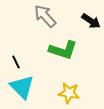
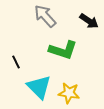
black arrow: moved 2 px left
cyan triangle: moved 17 px right
